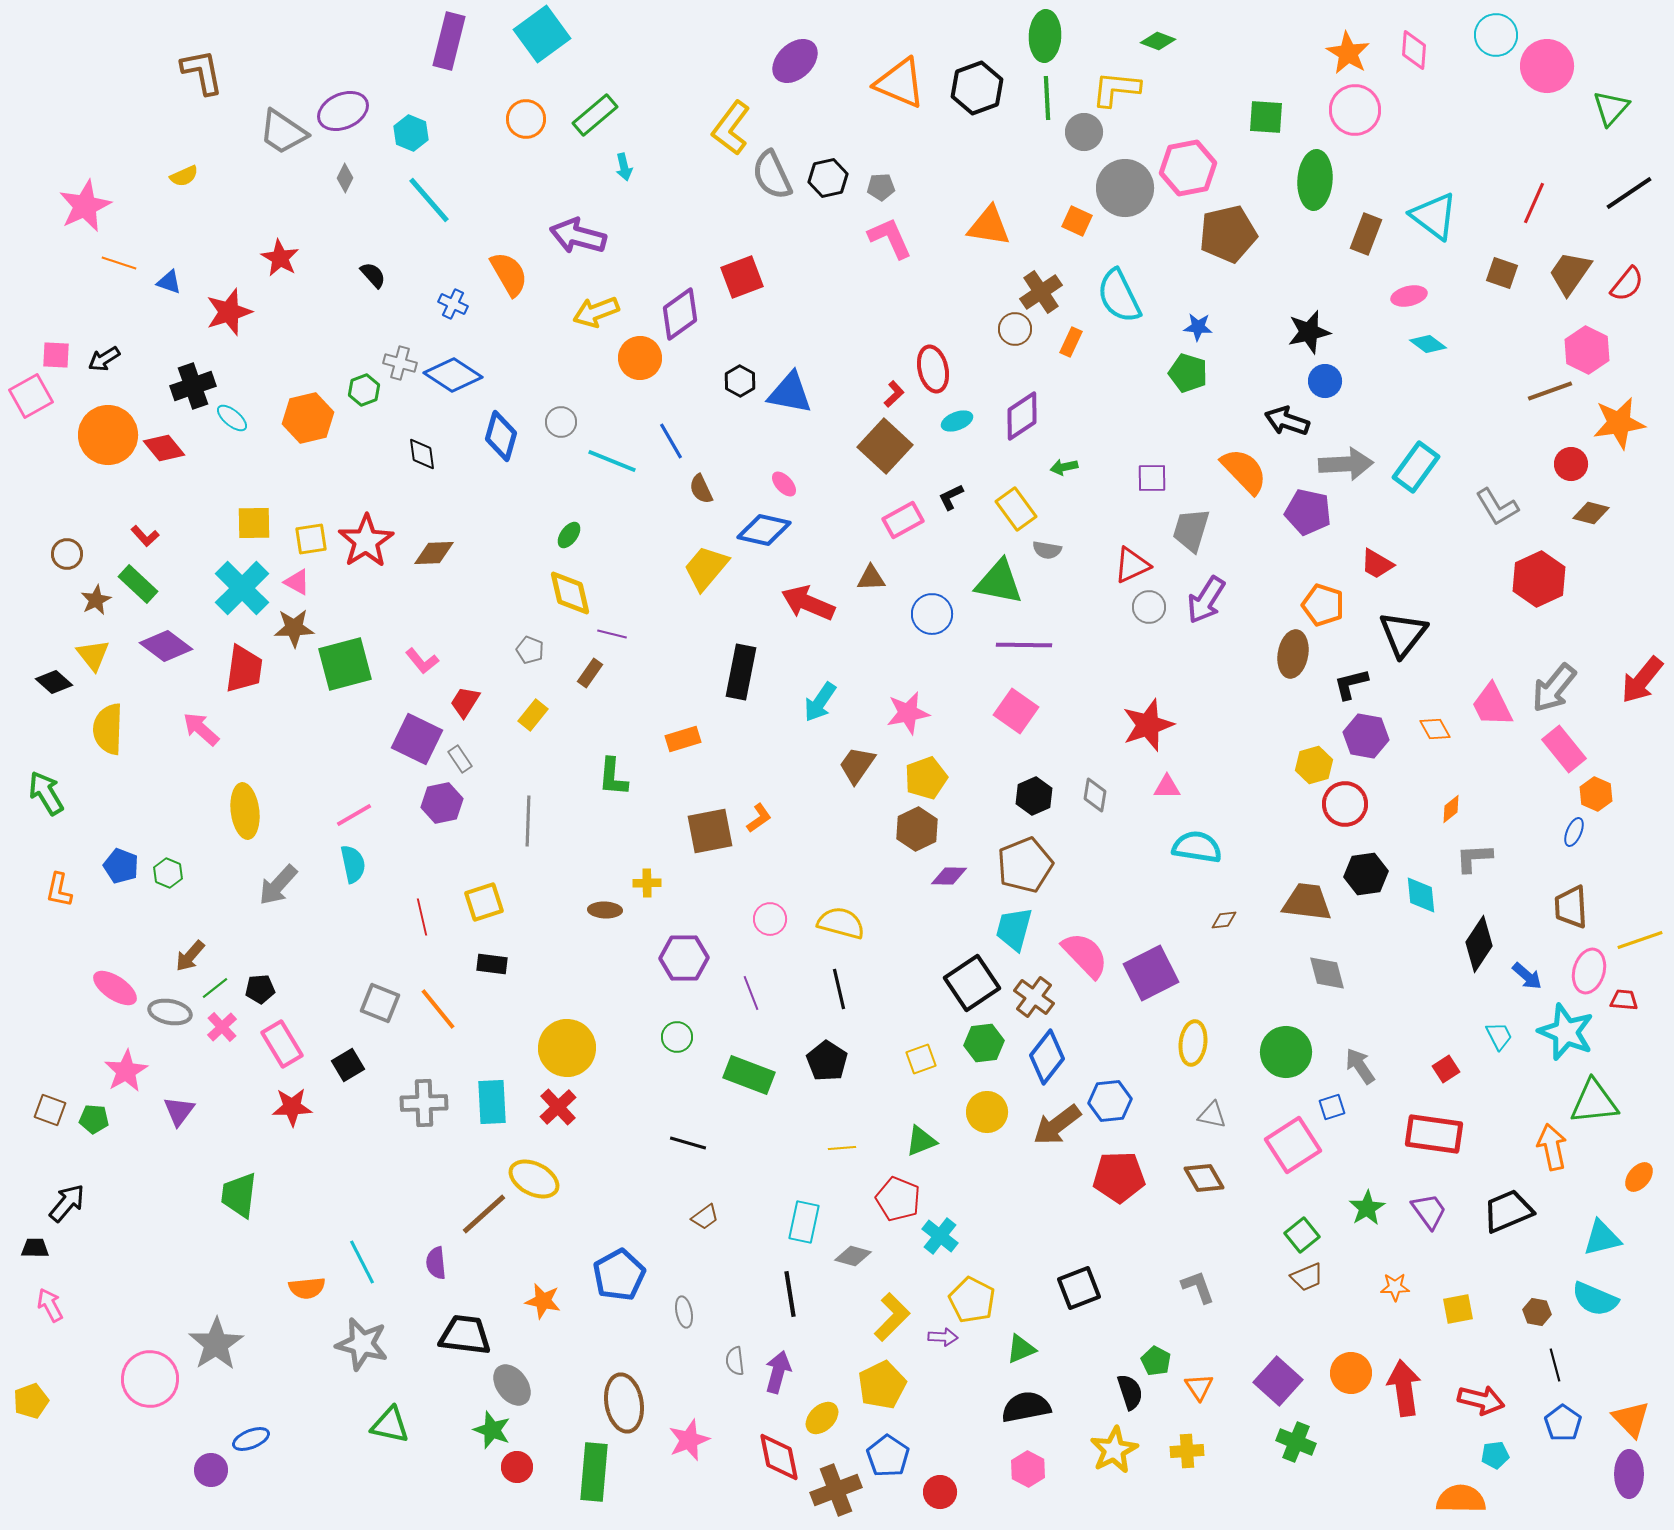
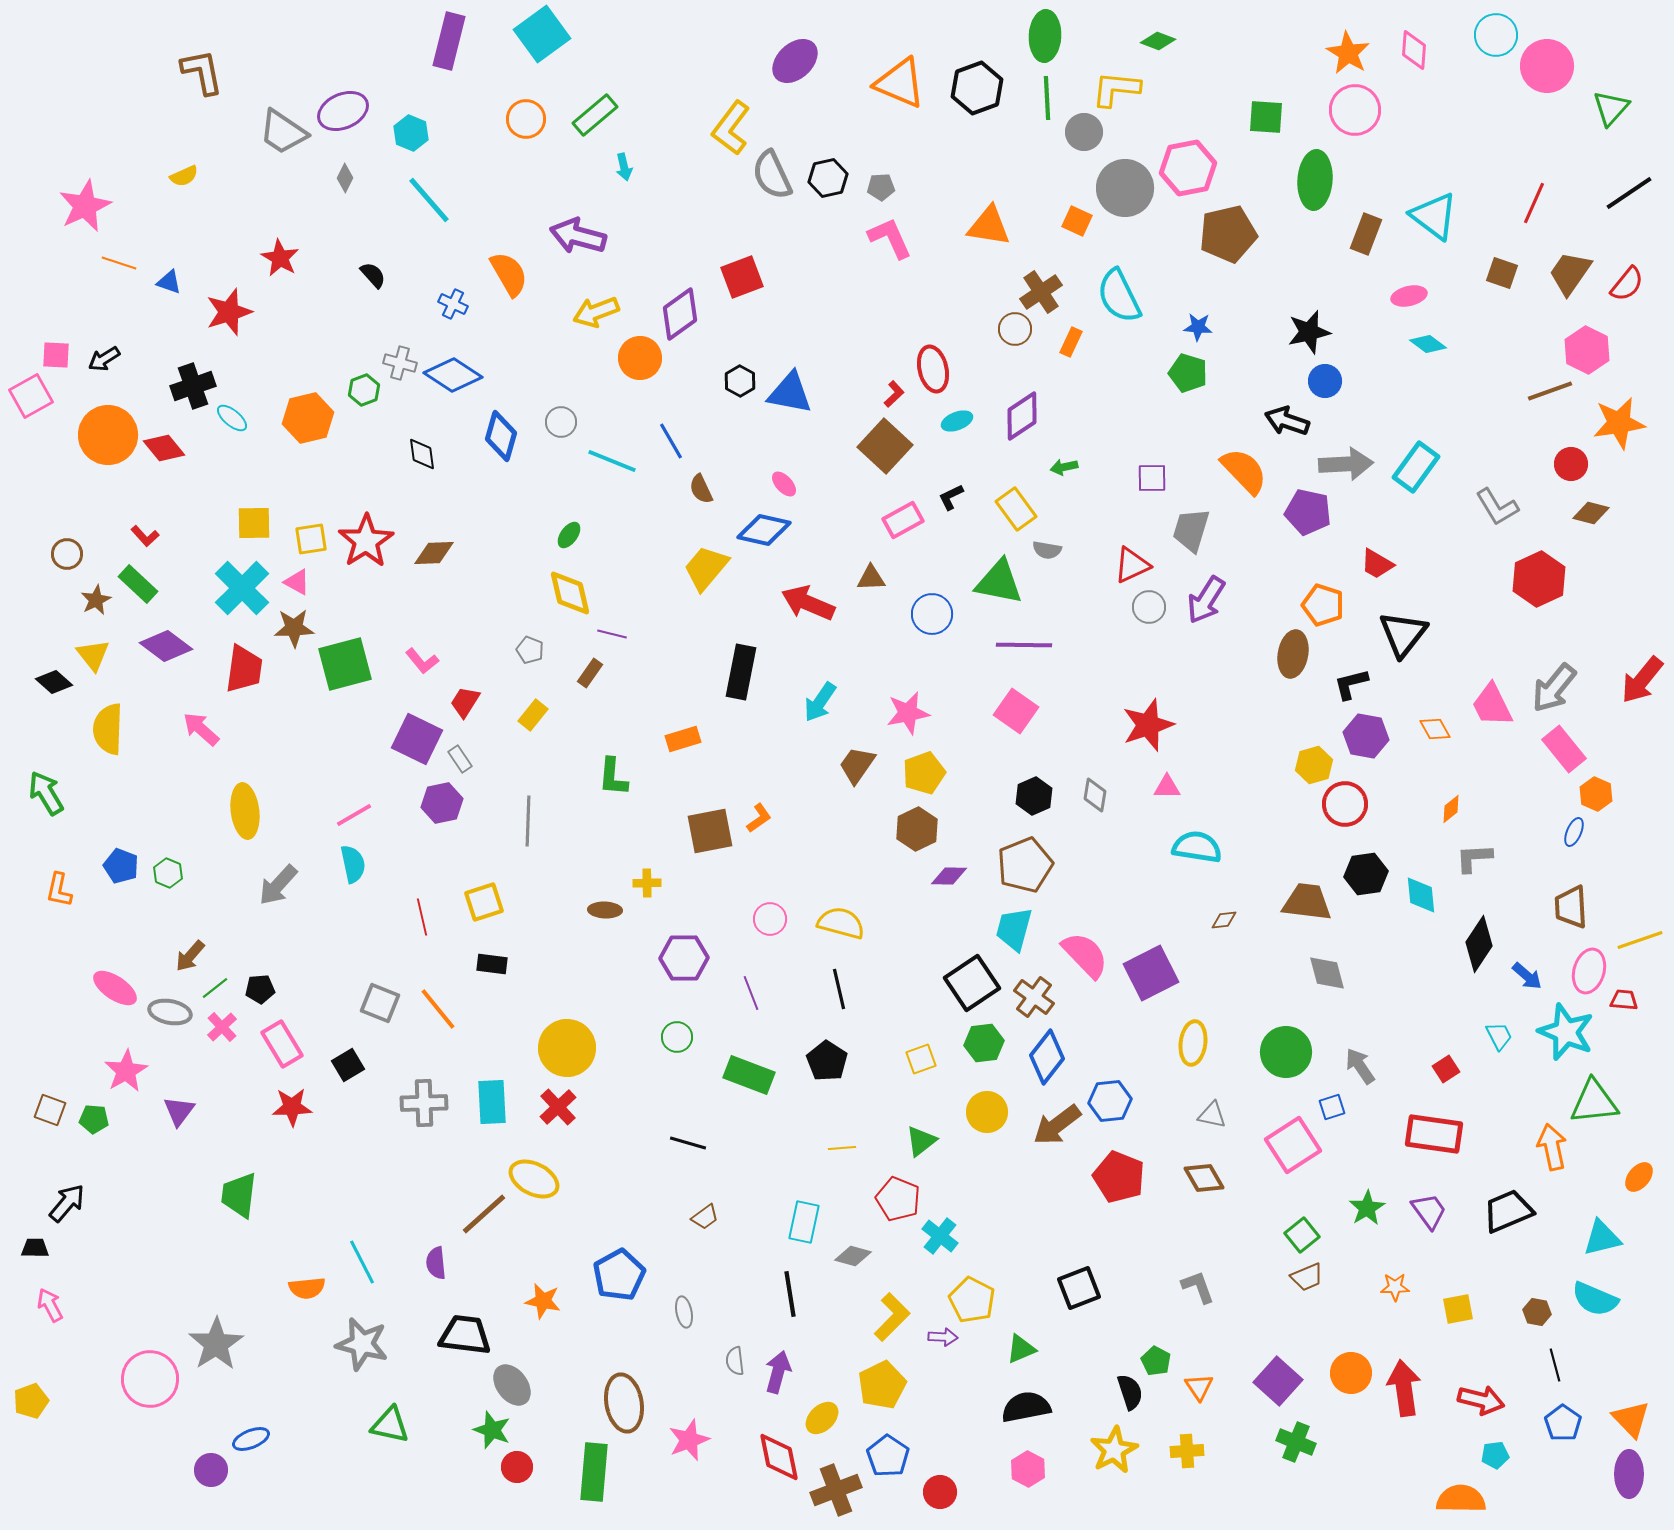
yellow pentagon at (926, 778): moved 2 px left, 5 px up
green triangle at (921, 1141): rotated 16 degrees counterclockwise
red pentagon at (1119, 1177): rotated 24 degrees clockwise
